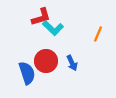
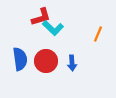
blue arrow: rotated 21 degrees clockwise
blue semicircle: moved 7 px left, 14 px up; rotated 10 degrees clockwise
